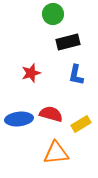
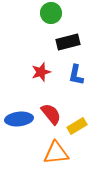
green circle: moved 2 px left, 1 px up
red star: moved 10 px right, 1 px up
red semicircle: rotated 35 degrees clockwise
yellow rectangle: moved 4 px left, 2 px down
